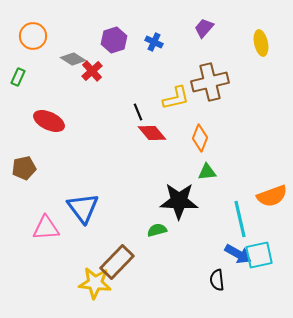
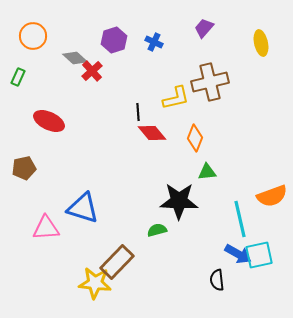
gray diamond: moved 2 px right, 1 px up; rotated 10 degrees clockwise
black line: rotated 18 degrees clockwise
orange diamond: moved 5 px left
blue triangle: rotated 36 degrees counterclockwise
